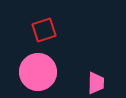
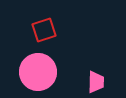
pink trapezoid: moved 1 px up
